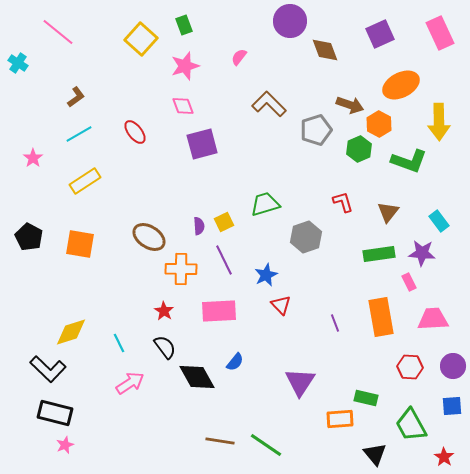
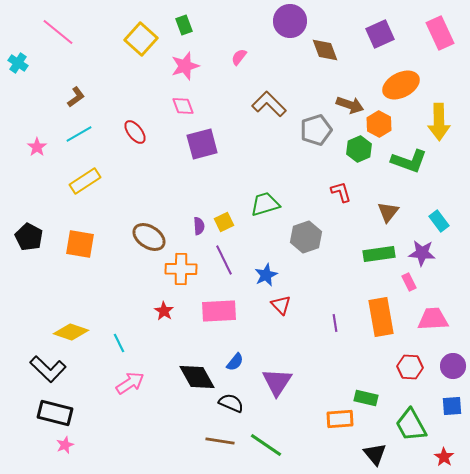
pink star at (33, 158): moved 4 px right, 11 px up
red L-shape at (343, 202): moved 2 px left, 10 px up
purple line at (335, 323): rotated 12 degrees clockwise
yellow diamond at (71, 332): rotated 36 degrees clockwise
black semicircle at (165, 347): moved 66 px right, 56 px down; rotated 30 degrees counterclockwise
purple triangle at (300, 382): moved 23 px left
